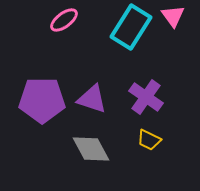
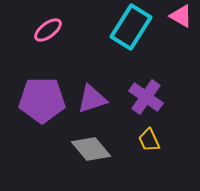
pink triangle: moved 8 px right; rotated 25 degrees counterclockwise
pink ellipse: moved 16 px left, 10 px down
purple triangle: rotated 36 degrees counterclockwise
yellow trapezoid: rotated 40 degrees clockwise
gray diamond: rotated 12 degrees counterclockwise
